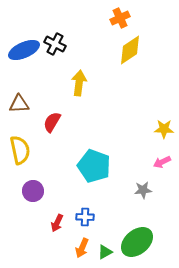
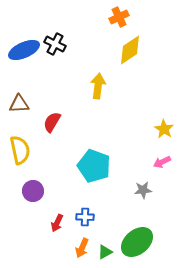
orange cross: moved 1 px left, 1 px up
yellow arrow: moved 19 px right, 3 px down
yellow star: rotated 30 degrees clockwise
